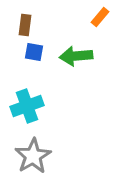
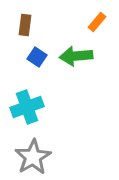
orange rectangle: moved 3 px left, 5 px down
blue square: moved 3 px right, 5 px down; rotated 24 degrees clockwise
cyan cross: moved 1 px down
gray star: moved 1 px down
